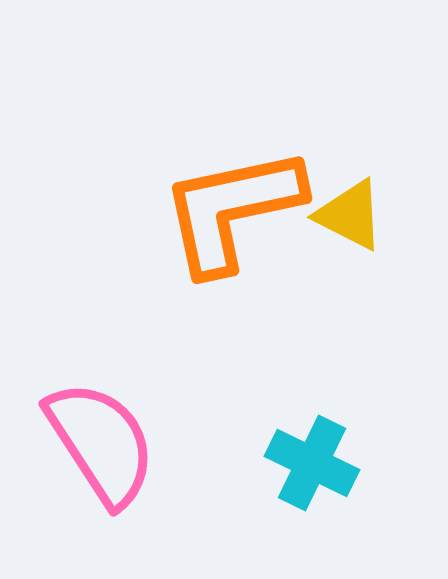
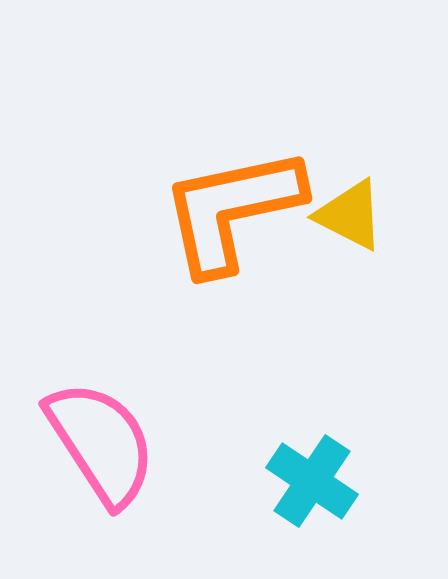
cyan cross: moved 18 px down; rotated 8 degrees clockwise
